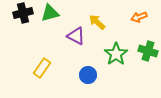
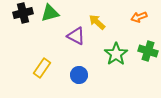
blue circle: moved 9 px left
